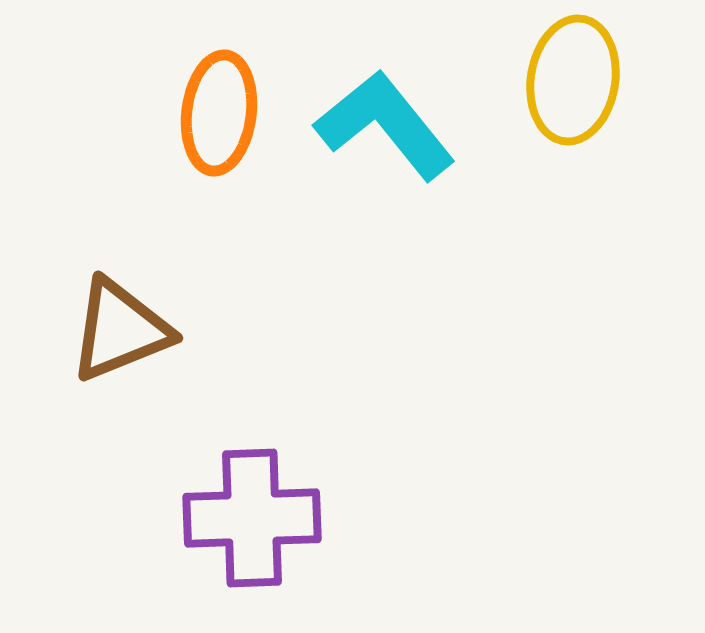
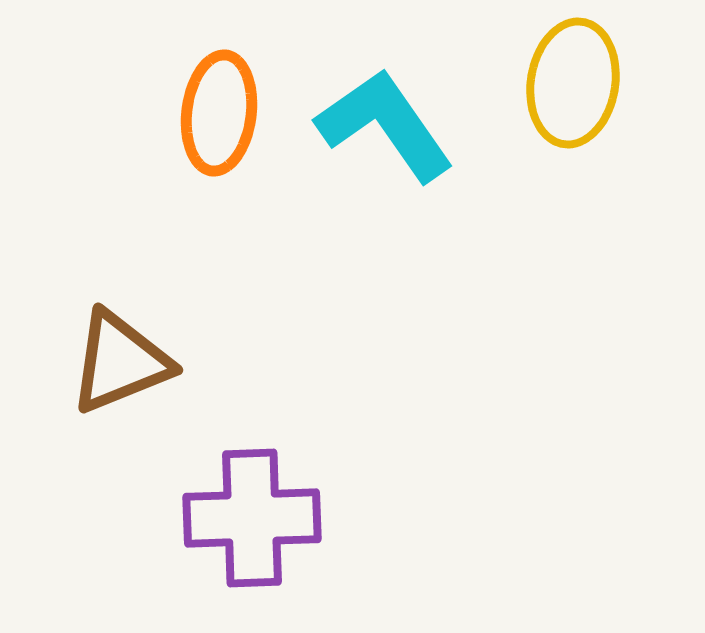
yellow ellipse: moved 3 px down
cyan L-shape: rotated 4 degrees clockwise
brown triangle: moved 32 px down
